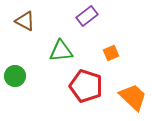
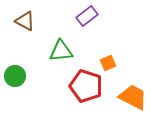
orange square: moved 3 px left, 10 px down
orange trapezoid: rotated 16 degrees counterclockwise
